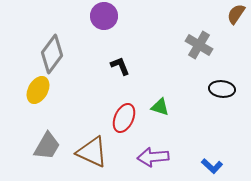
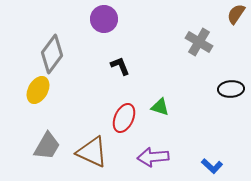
purple circle: moved 3 px down
gray cross: moved 3 px up
black ellipse: moved 9 px right; rotated 10 degrees counterclockwise
